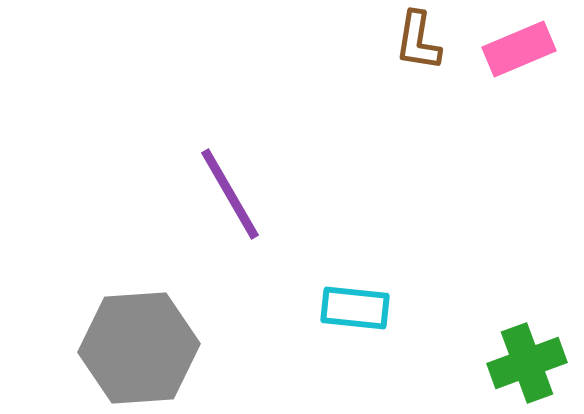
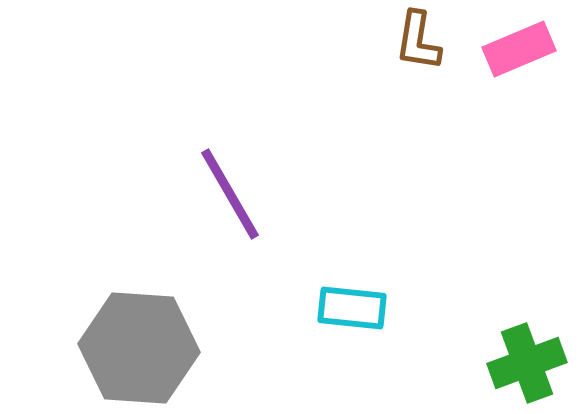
cyan rectangle: moved 3 px left
gray hexagon: rotated 8 degrees clockwise
